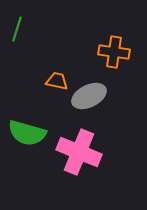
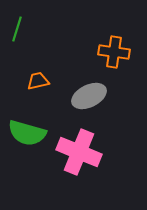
orange trapezoid: moved 19 px left; rotated 25 degrees counterclockwise
